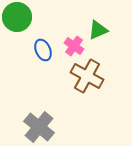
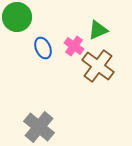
blue ellipse: moved 2 px up
brown cross: moved 11 px right, 10 px up; rotated 8 degrees clockwise
